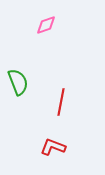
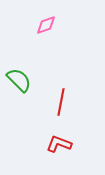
green semicircle: moved 1 px right, 2 px up; rotated 24 degrees counterclockwise
red L-shape: moved 6 px right, 3 px up
